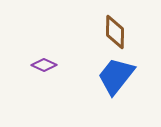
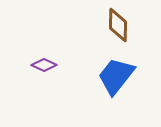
brown diamond: moved 3 px right, 7 px up
